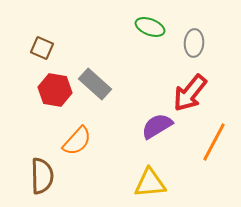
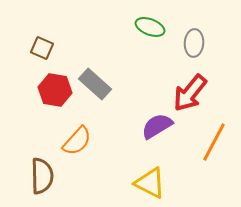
yellow triangle: rotated 32 degrees clockwise
